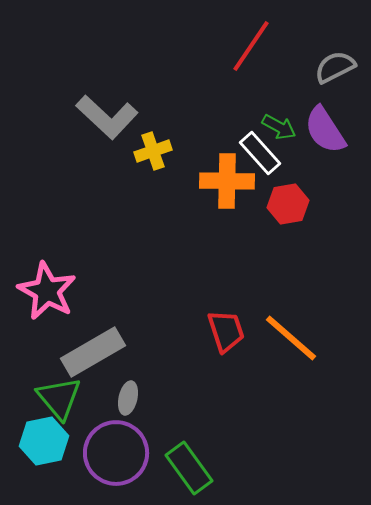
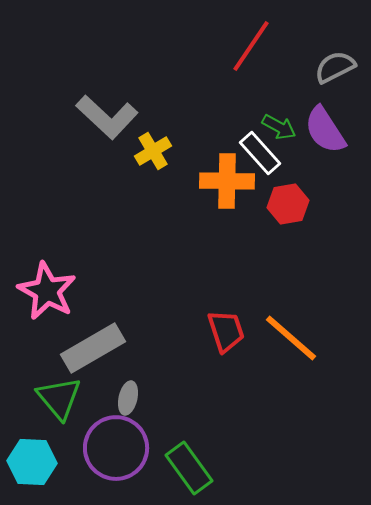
yellow cross: rotated 12 degrees counterclockwise
gray rectangle: moved 4 px up
cyan hexagon: moved 12 px left, 21 px down; rotated 15 degrees clockwise
purple circle: moved 5 px up
